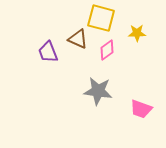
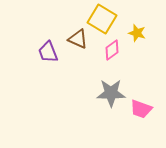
yellow square: moved 1 px right, 1 px down; rotated 16 degrees clockwise
yellow star: rotated 18 degrees clockwise
pink diamond: moved 5 px right
gray star: moved 13 px right, 2 px down; rotated 8 degrees counterclockwise
